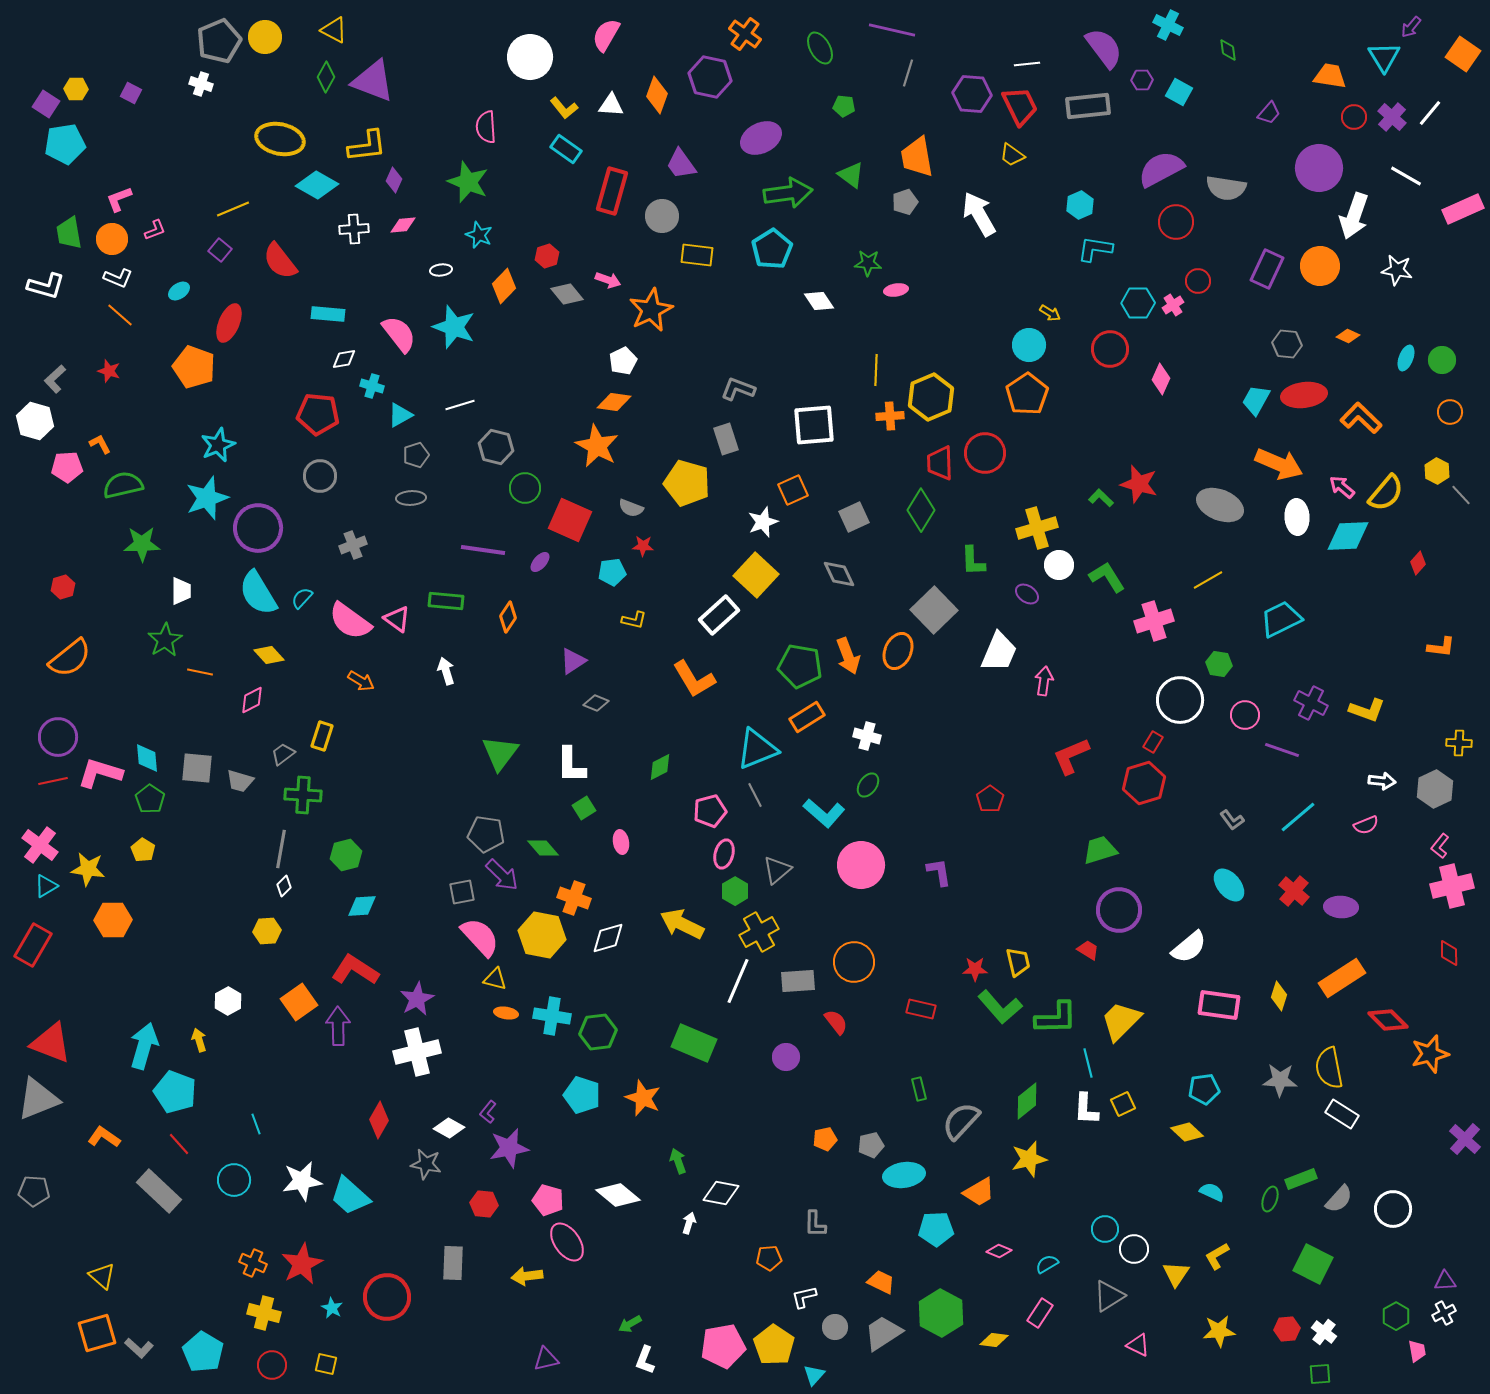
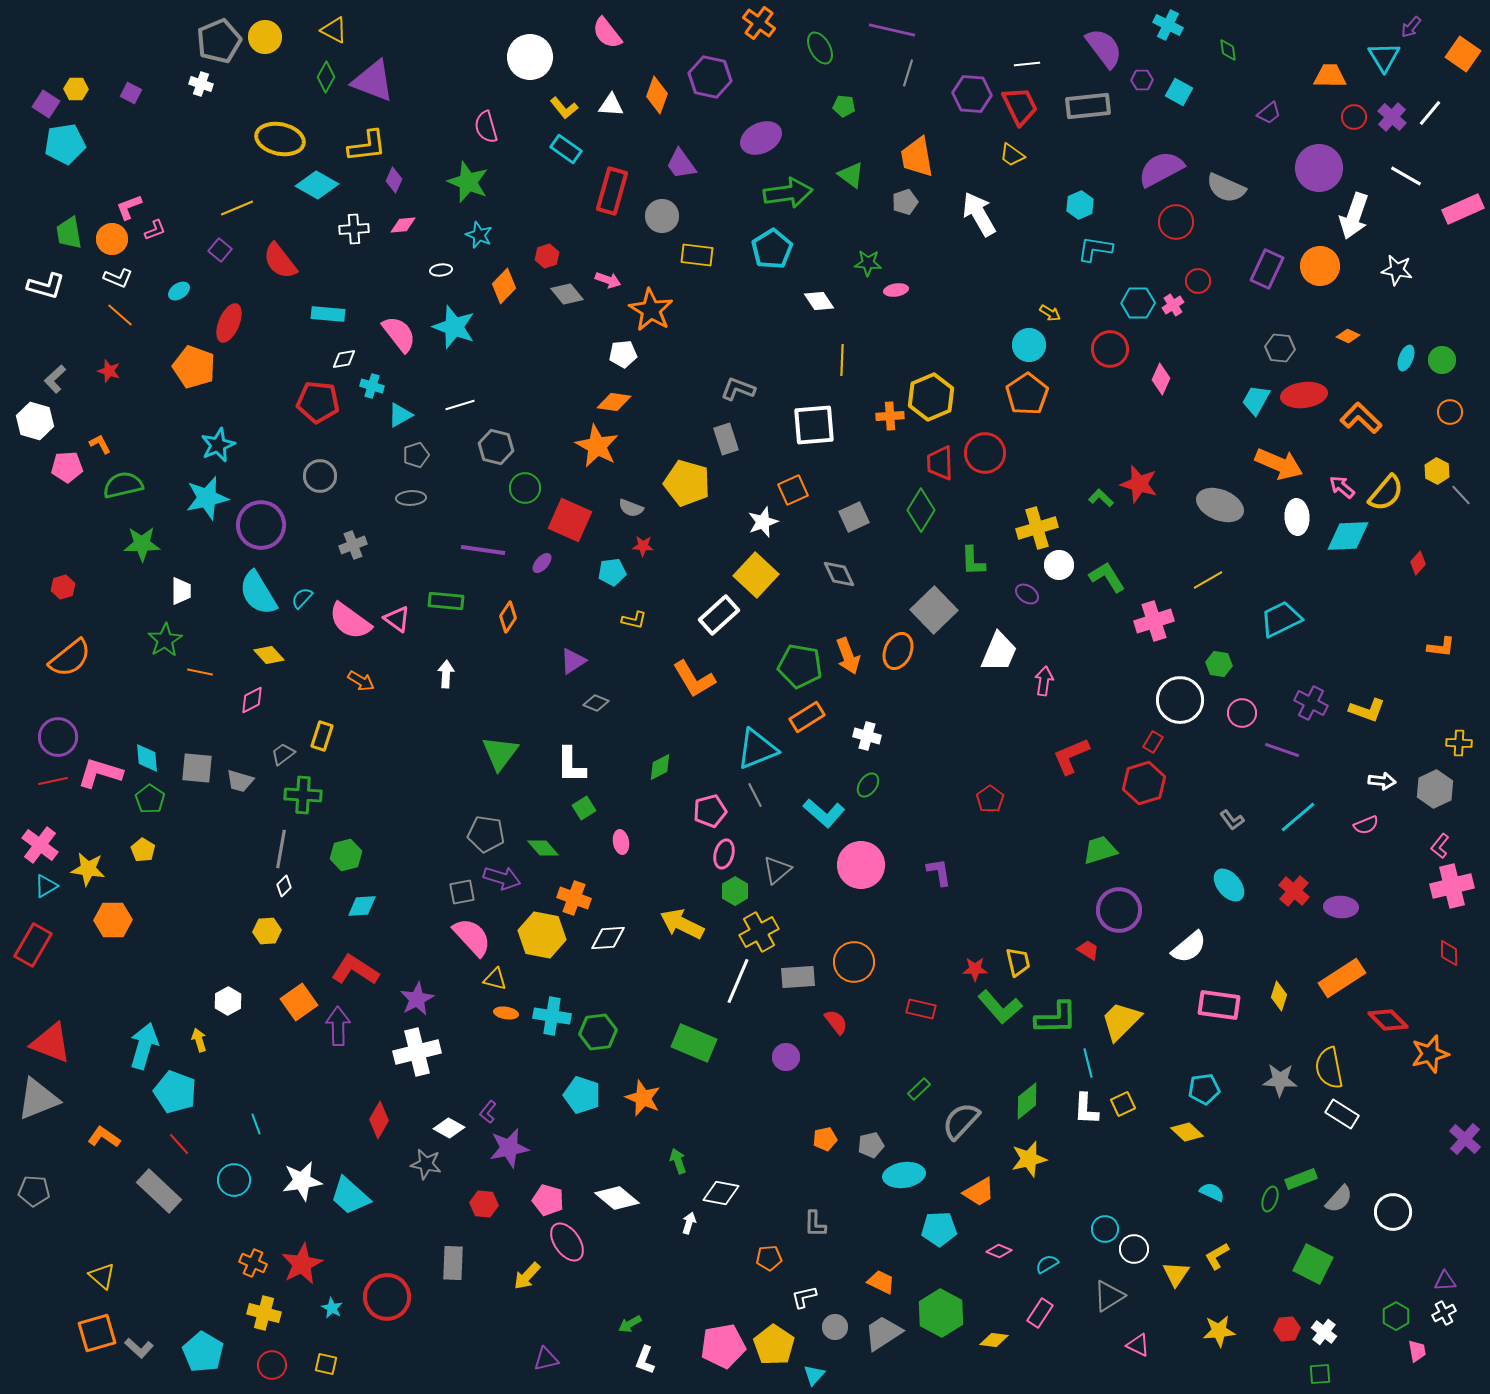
orange cross at (745, 34): moved 14 px right, 11 px up
pink semicircle at (606, 35): moved 1 px right, 2 px up; rotated 68 degrees counterclockwise
orange trapezoid at (1330, 76): rotated 8 degrees counterclockwise
purple trapezoid at (1269, 113): rotated 10 degrees clockwise
pink semicircle at (486, 127): rotated 12 degrees counterclockwise
gray semicircle at (1226, 188): rotated 15 degrees clockwise
pink L-shape at (119, 199): moved 10 px right, 8 px down
yellow line at (233, 209): moved 4 px right, 1 px up
orange star at (651, 310): rotated 15 degrees counterclockwise
gray hexagon at (1287, 344): moved 7 px left, 4 px down
white pentagon at (623, 361): moved 7 px up; rotated 20 degrees clockwise
yellow line at (876, 370): moved 34 px left, 10 px up
red pentagon at (318, 414): moved 12 px up
cyan star at (207, 498): rotated 6 degrees clockwise
purple circle at (258, 528): moved 3 px right, 3 px up
purple ellipse at (540, 562): moved 2 px right, 1 px down
white arrow at (446, 671): moved 3 px down; rotated 20 degrees clockwise
pink circle at (1245, 715): moved 3 px left, 2 px up
purple arrow at (502, 875): moved 3 px down; rotated 27 degrees counterclockwise
pink semicircle at (480, 937): moved 8 px left
white diamond at (608, 938): rotated 12 degrees clockwise
gray rectangle at (798, 981): moved 4 px up
green rectangle at (919, 1089): rotated 60 degrees clockwise
white diamond at (618, 1195): moved 1 px left, 3 px down
white circle at (1393, 1209): moved 3 px down
cyan pentagon at (936, 1229): moved 3 px right
yellow arrow at (527, 1276): rotated 40 degrees counterclockwise
